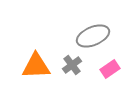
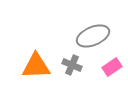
gray cross: rotated 30 degrees counterclockwise
pink rectangle: moved 2 px right, 2 px up
